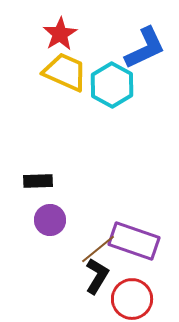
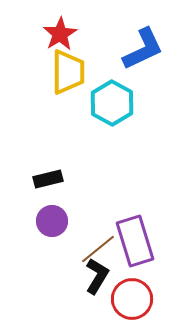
blue L-shape: moved 2 px left, 1 px down
yellow trapezoid: moved 3 px right; rotated 66 degrees clockwise
cyan hexagon: moved 18 px down
black rectangle: moved 10 px right, 2 px up; rotated 12 degrees counterclockwise
purple circle: moved 2 px right, 1 px down
purple rectangle: moved 1 px right; rotated 54 degrees clockwise
